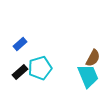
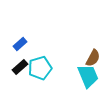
black rectangle: moved 5 px up
